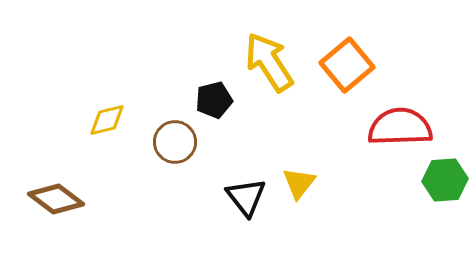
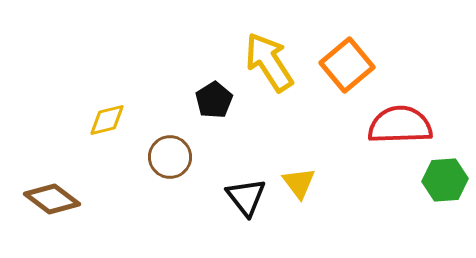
black pentagon: rotated 18 degrees counterclockwise
red semicircle: moved 2 px up
brown circle: moved 5 px left, 15 px down
yellow triangle: rotated 15 degrees counterclockwise
brown diamond: moved 4 px left
